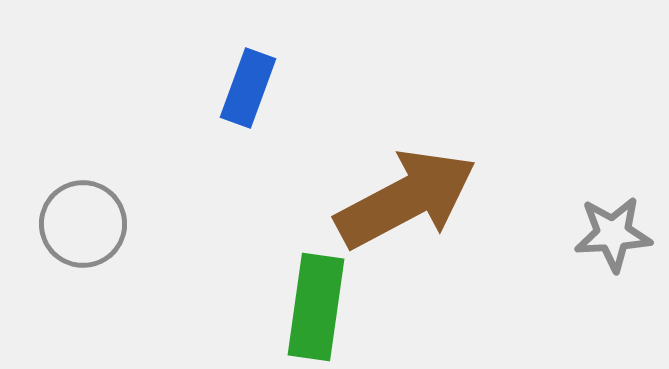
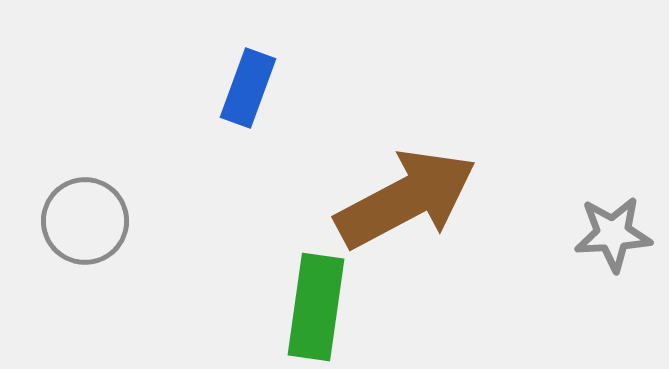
gray circle: moved 2 px right, 3 px up
